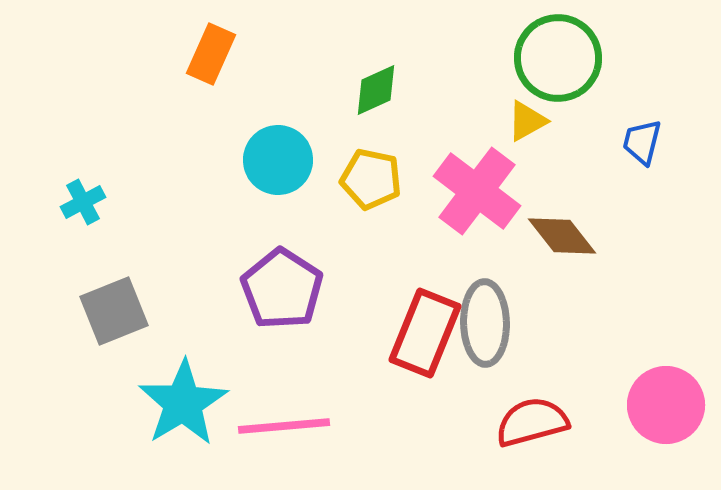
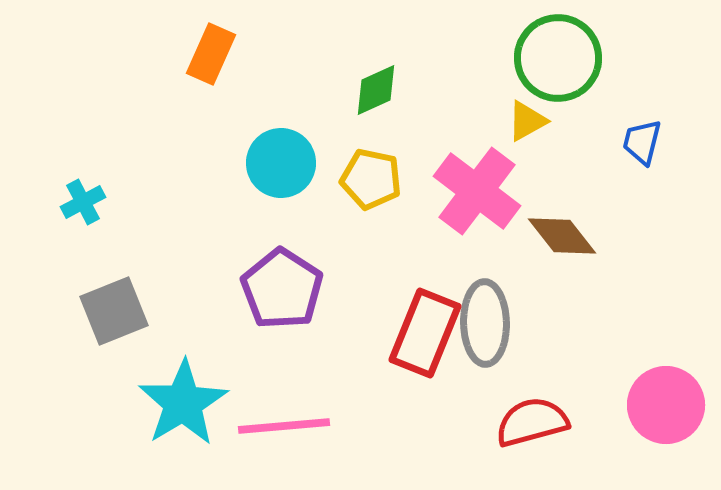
cyan circle: moved 3 px right, 3 px down
